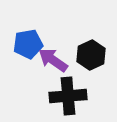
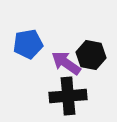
black hexagon: rotated 24 degrees counterclockwise
purple arrow: moved 13 px right, 3 px down
